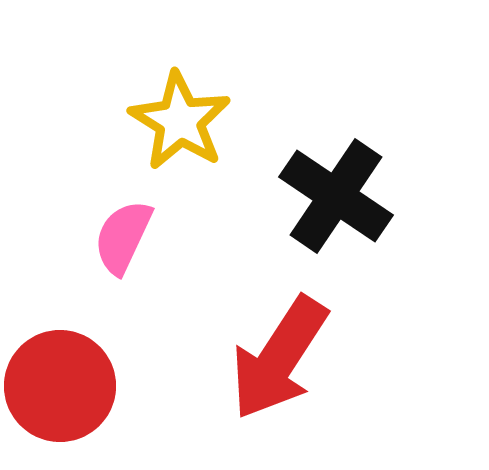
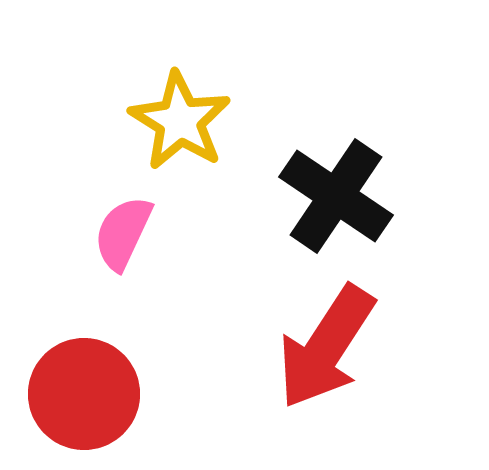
pink semicircle: moved 4 px up
red arrow: moved 47 px right, 11 px up
red circle: moved 24 px right, 8 px down
